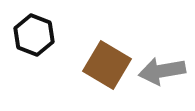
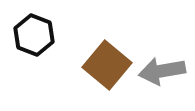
brown square: rotated 9 degrees clockwise
